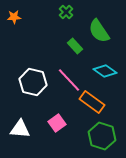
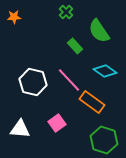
green hexagon: moved 2 px right, 4 px down
